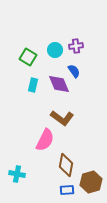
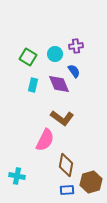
cyan circle: moved 4 px down
cyan cross: moved 2 px down
